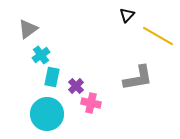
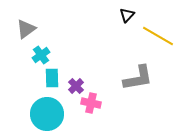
gray triangle: moved 2 px left
cyan rectangle: moved 1 px down; rotated 12 degrees counterclockwise
